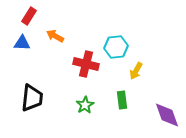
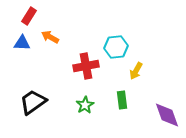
orange arrow: moved 5 px left, 1 px down
red cross: moved 2 px down; rotated 25 degrees counterclockwise
black trapezoid: moved 1 px right, 4 px down; rotated 132 degrees counterclockwise
